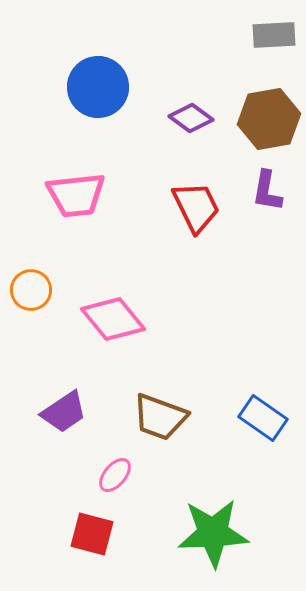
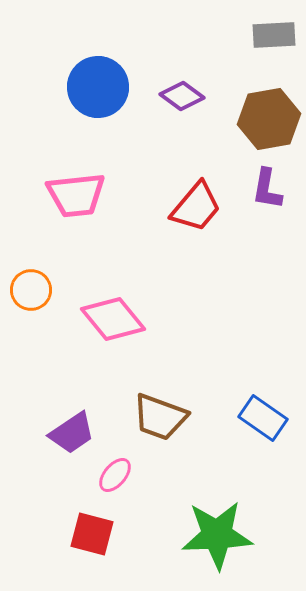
purple diamond: moved 9 px left, 22 px up
purple L-shape: moved 2 px up
red trapezoid: rotated 66 degrees clockwise
purple trapezoid: moved 8 px right, 21 px down
green star: moved 4 px right, 2 px down
